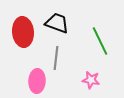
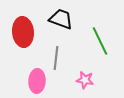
black trapezoid: moved 4 px right, 4 px up
pink star: moved 6 px left
